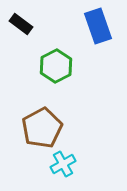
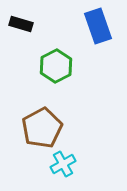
black rectangle: rotated 20 degrees counterclockwise
